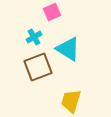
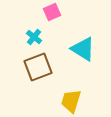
cyan cross: rotated 21 degrees counterclockwise
cyan triangle: moved 15 px right
